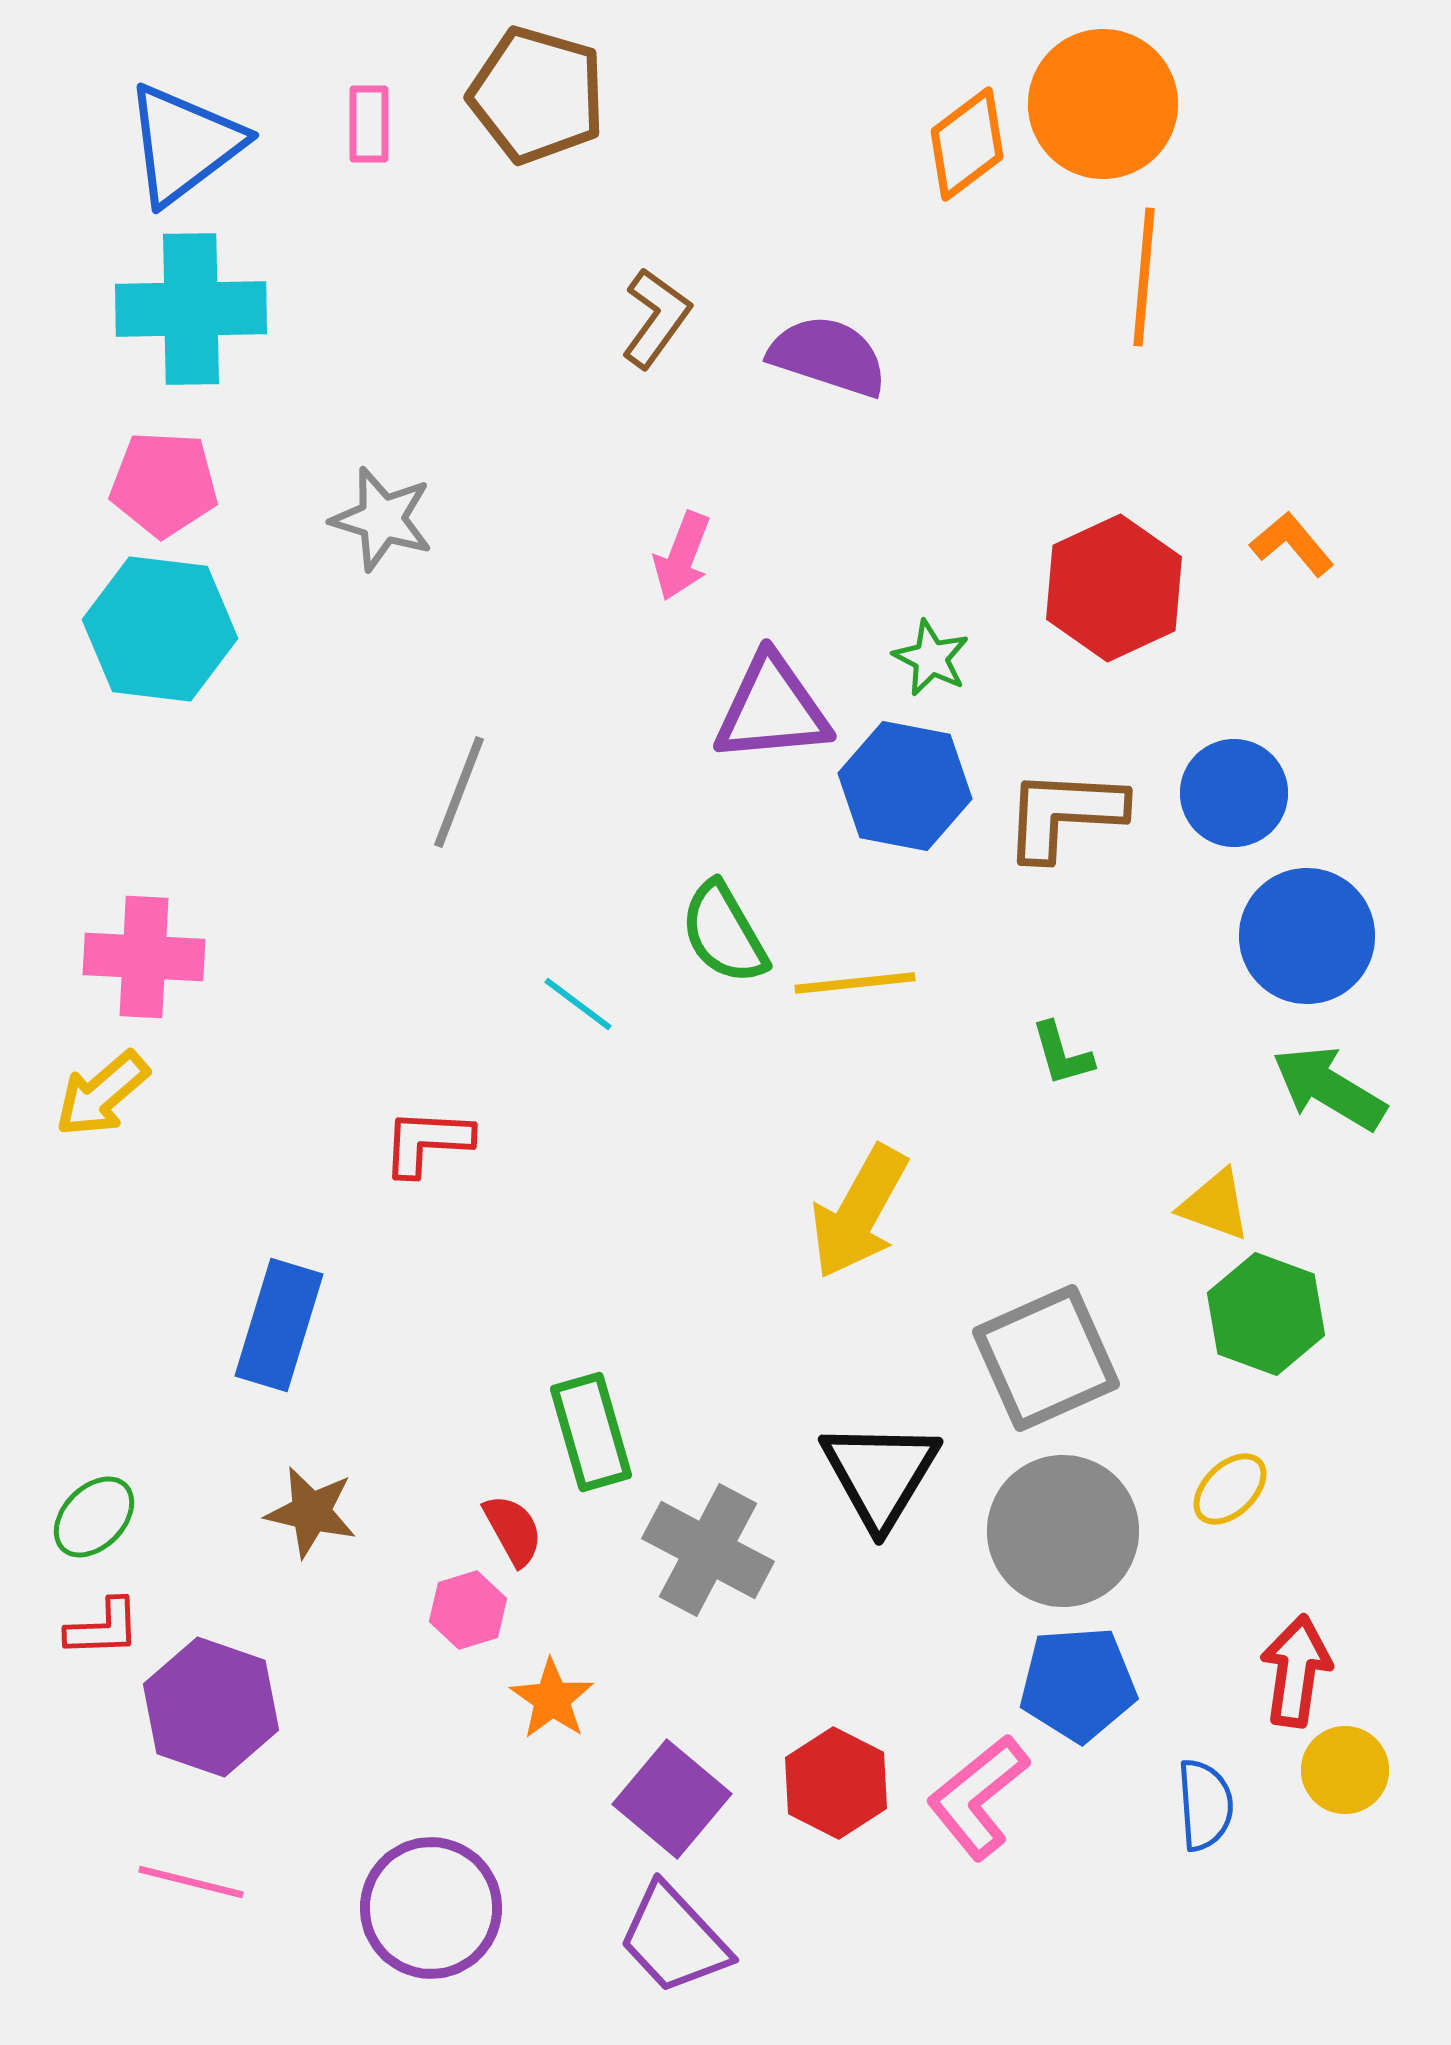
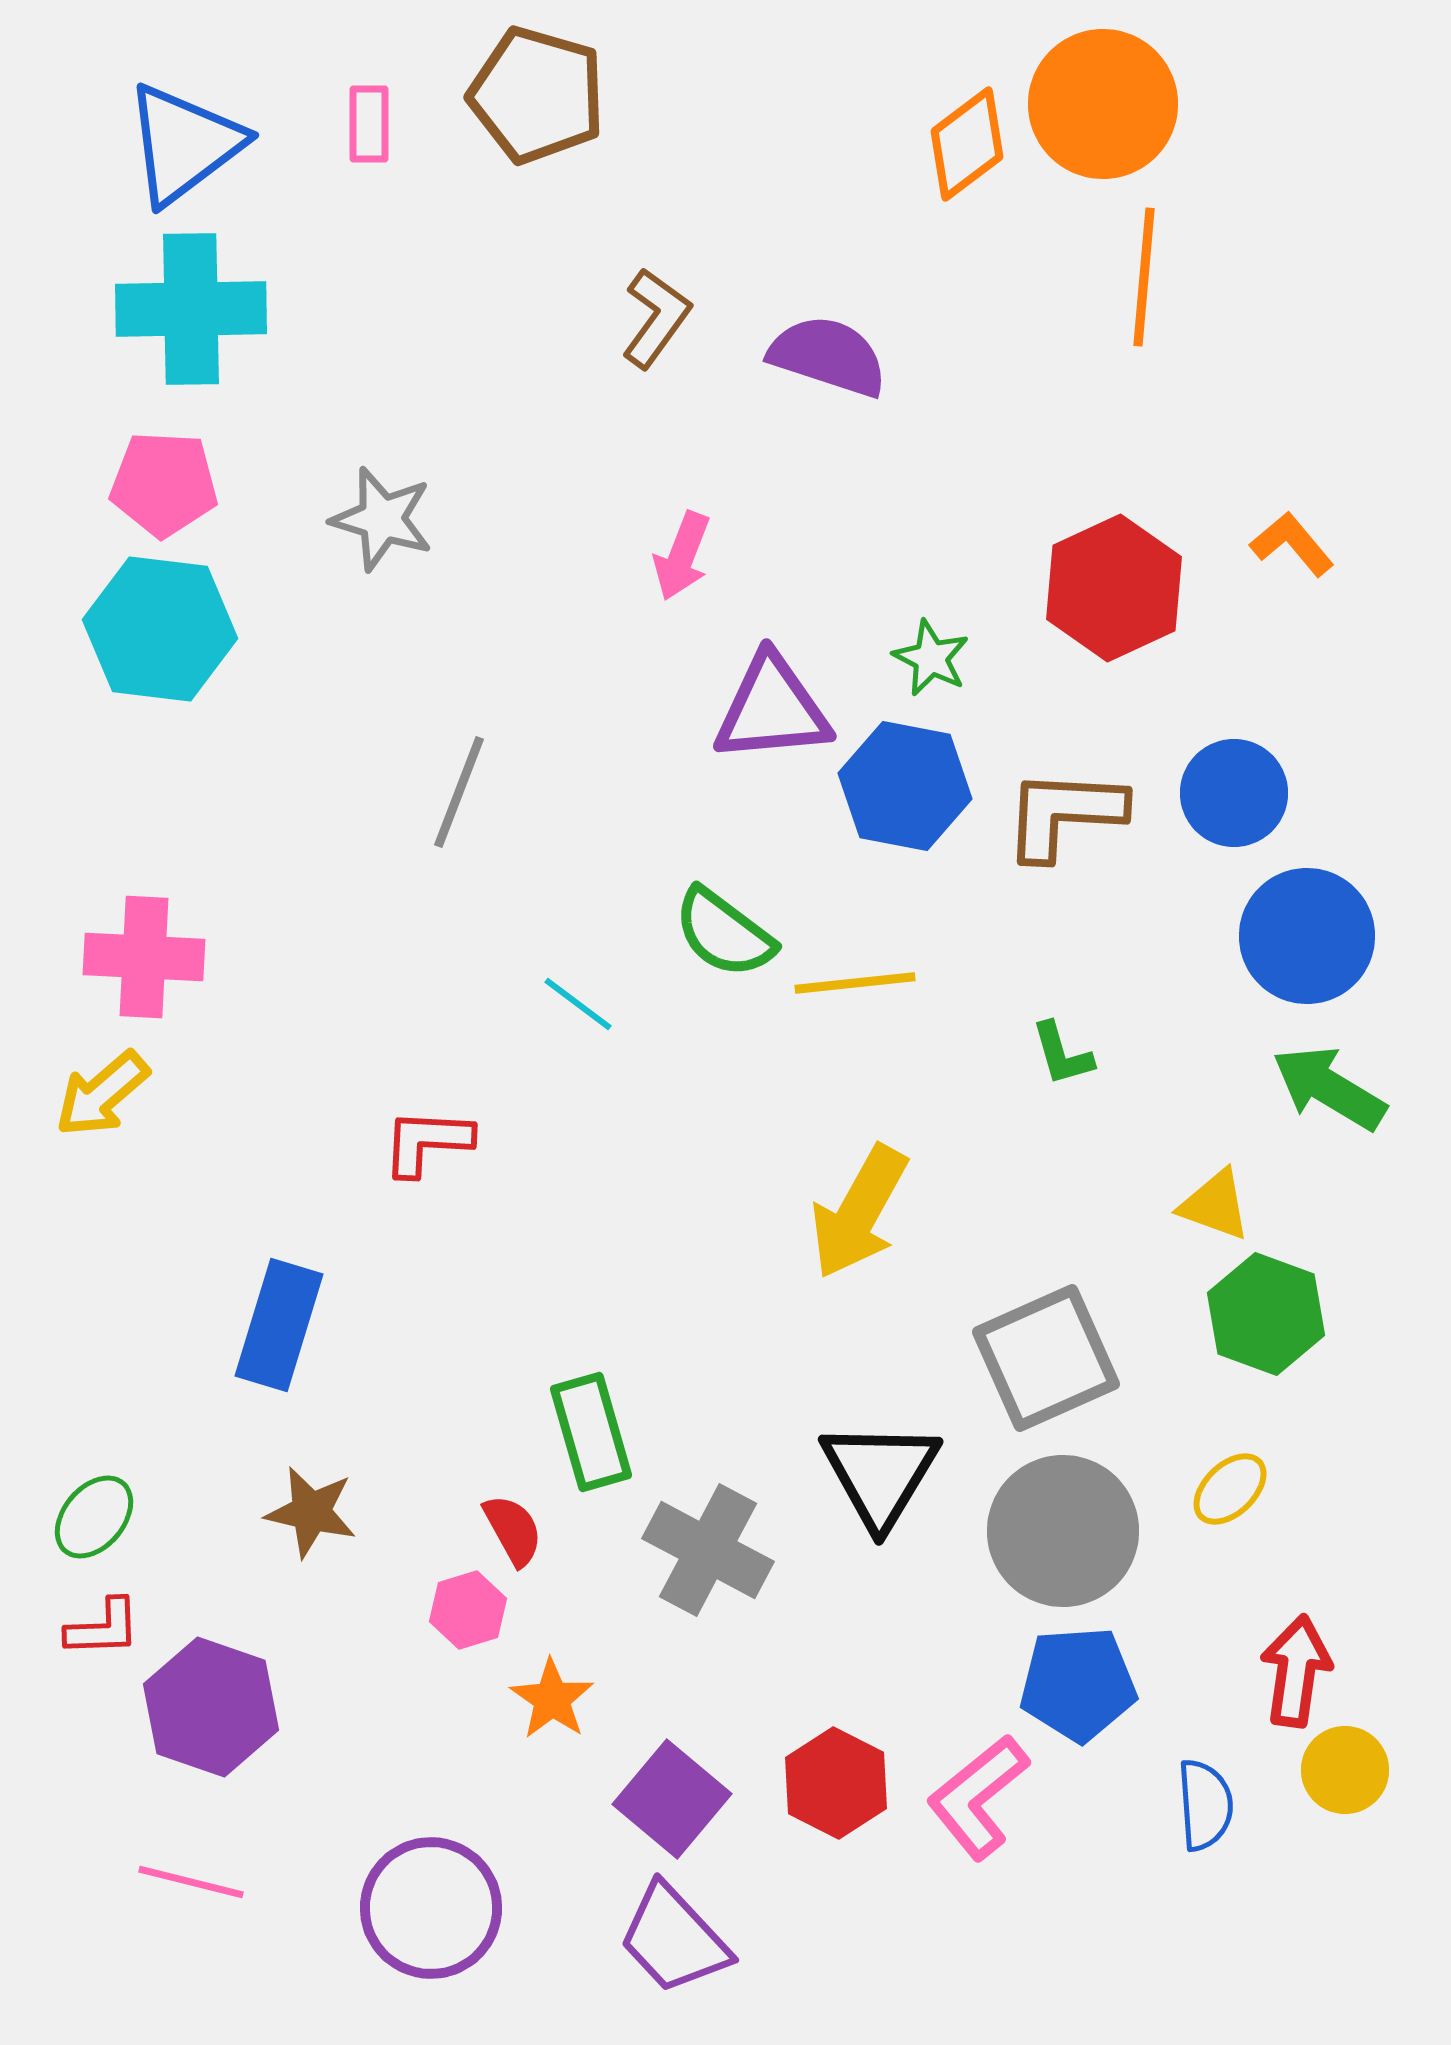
green semicircle at (724, 933): rotated 23 degrees counterclockwise
green ellipse at (94, 1517): rotated 4 degrees counterclockwise
